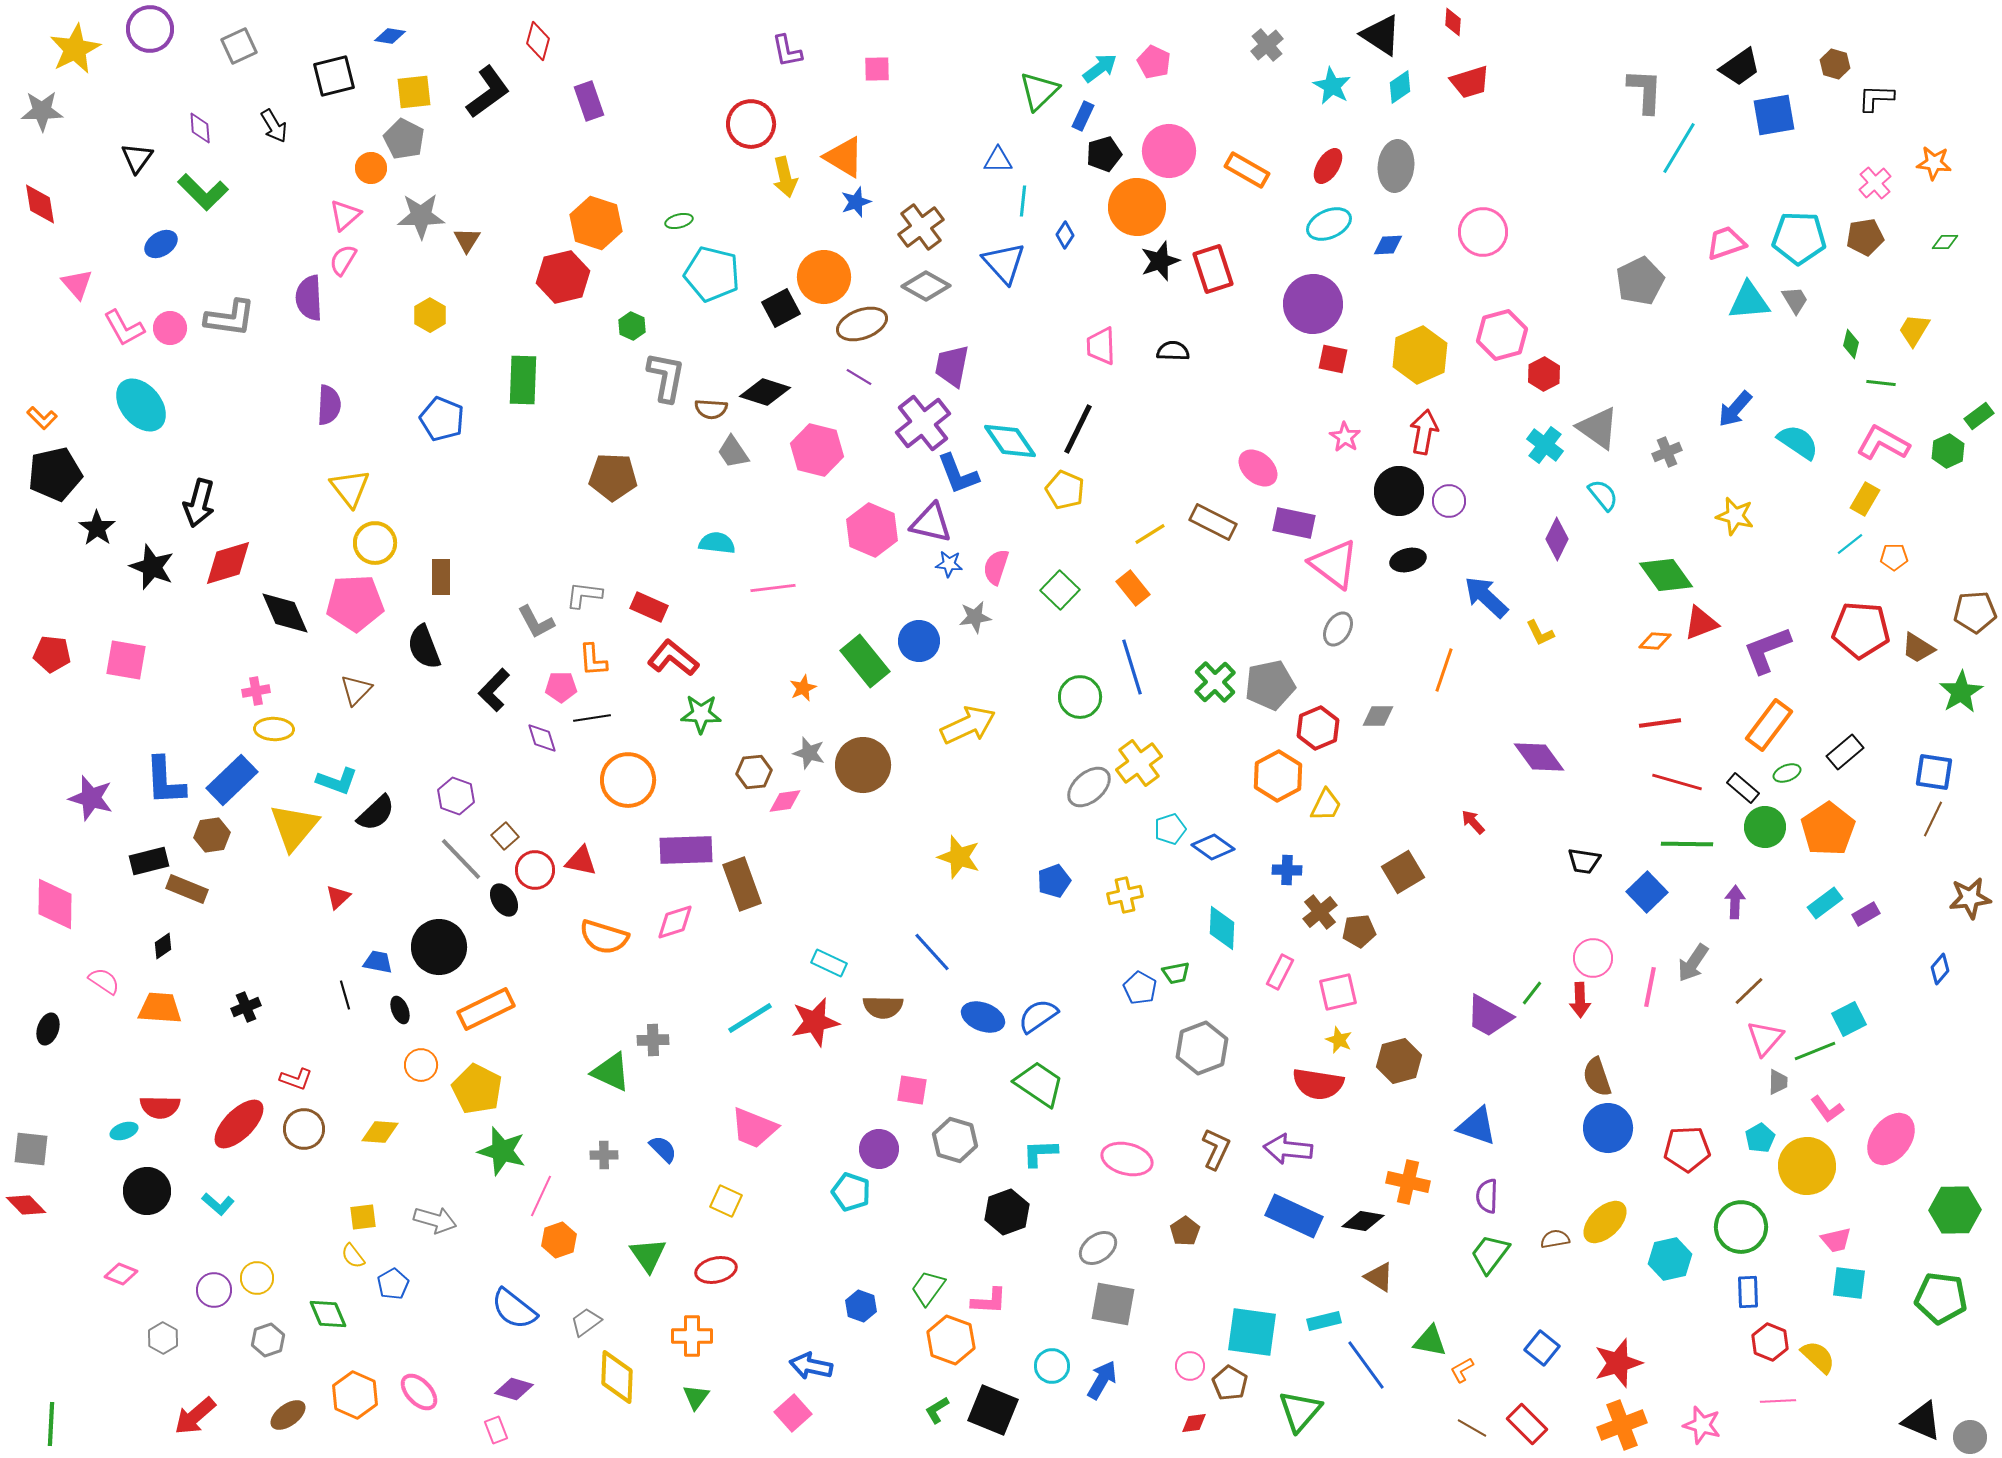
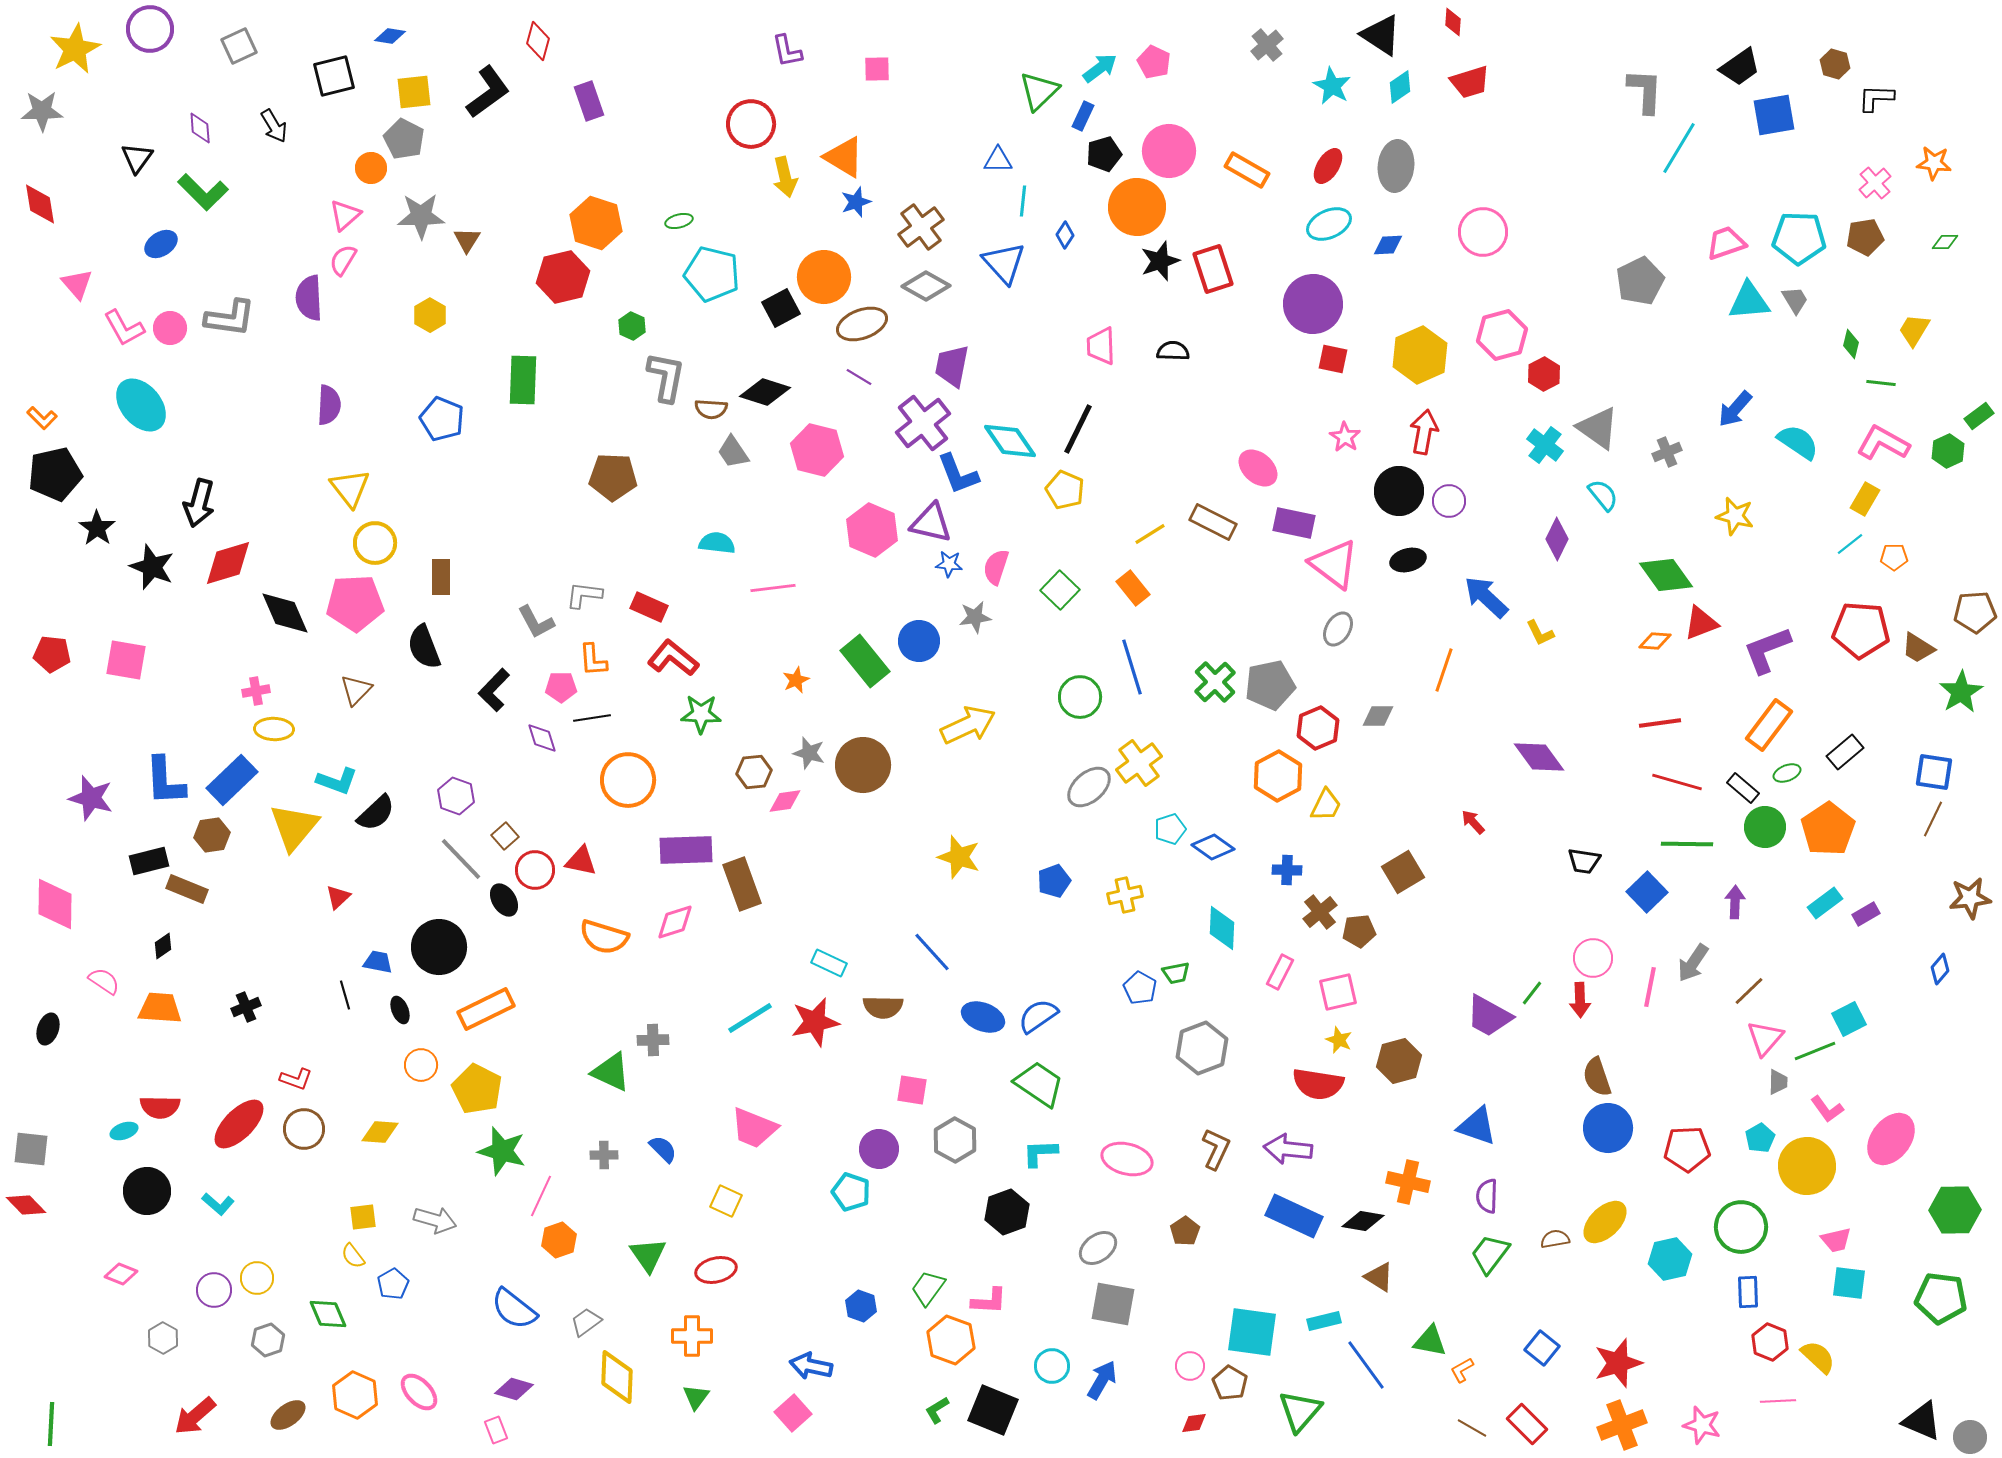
orange star at (803, 688): moved 7 px left, 8 px up
gray hexagon at (955, 1140): rotated 12 degrees clockwise
